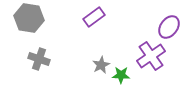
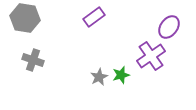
gray hexagon: moved 4 px left
gray cross: moved 6 px left, 1 px down
gray star: moved 2 px left, 12 px down
green star: rotated 18 degrees counterclockwise
